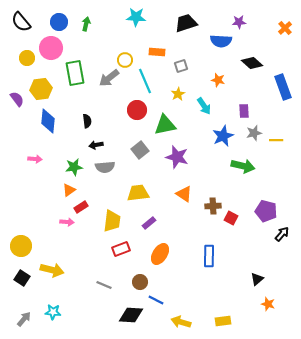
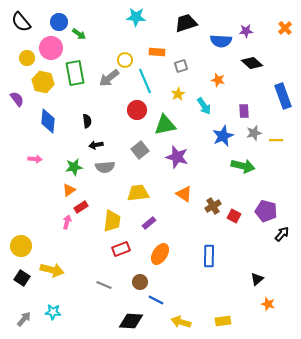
purple star at (239, 22): moved 7 px right, 9 px down
green arrow at (86, 24): moved 7 px left, 10 px down; rotated 112 degrees clockwise
blue rectangle at (283, 87): moved 9 px down
yellow hexagon at (41, 89): moved 2 px right, 7 px up; rotated 20 degrees clockwise
brown cross at (213, 206): rotated 28 degrees counterclockwise
red square at (231, 218): moved 3 px right, 2 px up
pink arrow at (67, 222): rotated 80 degrees counterclockwise
black diamond at (131, 315): moved 6 px down
